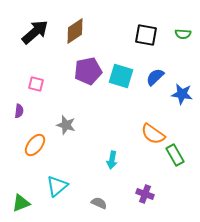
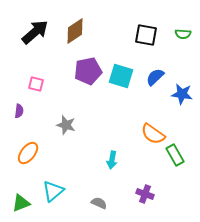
orange ellipse: moved 7 px left, 8 px down
cyan triangle: moved 4 px left, 5 px down
